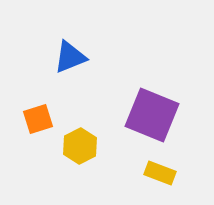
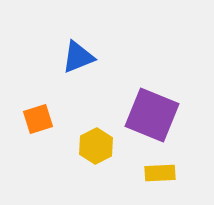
blue triangle: moved 8 px right
yellow hexagon: moved 16 px right
yellow rectangle: rotated 24 degrees counterclockwise
